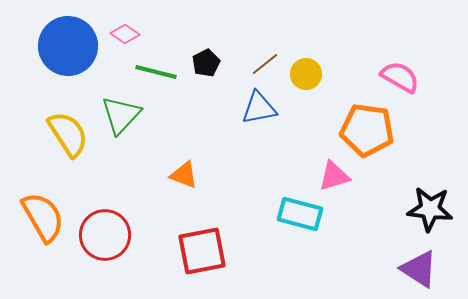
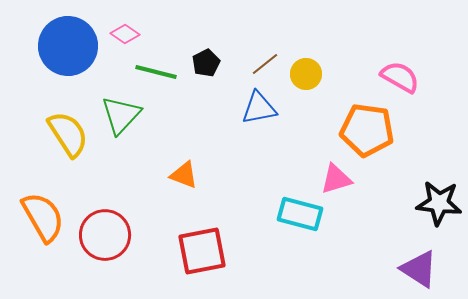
pink triangle: moved 2 px right, 3 px down
black star: moved 9 px right, 6 px up
